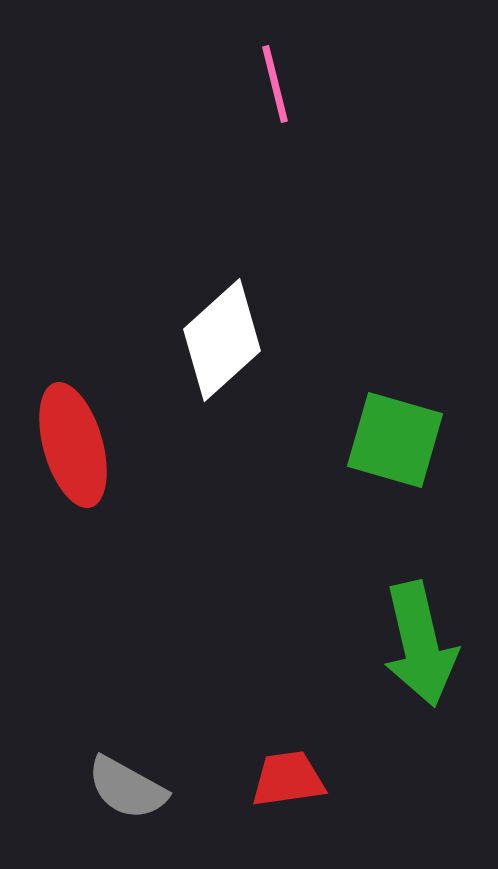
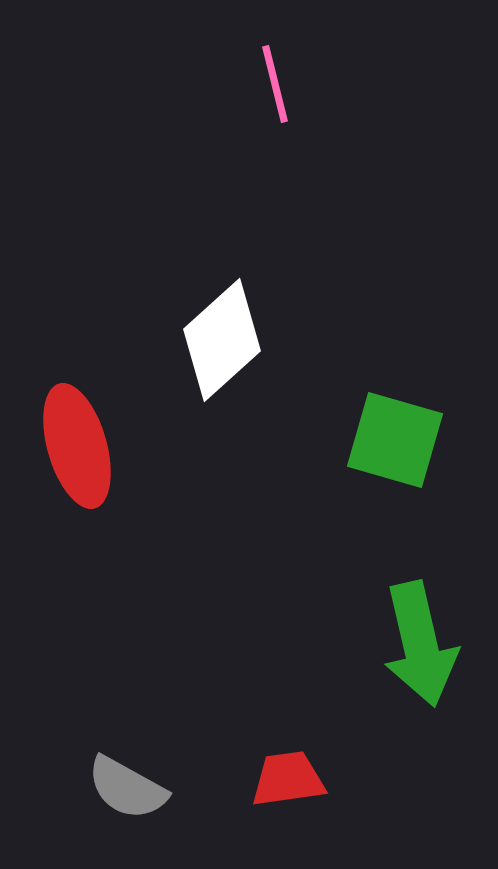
red ellipse: moved 4 px right, 1 px down
